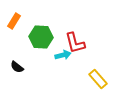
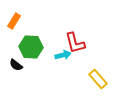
green hexagon: moved 10 px left, 10 px down
black semicircle: moved 1 px left, 2 px up
